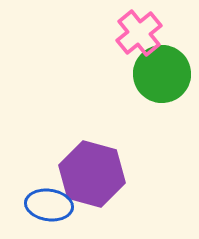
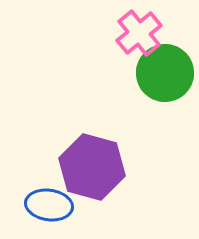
green circle: moved 3 px right, 1 px up
purple hexagon: moved 7 px up
